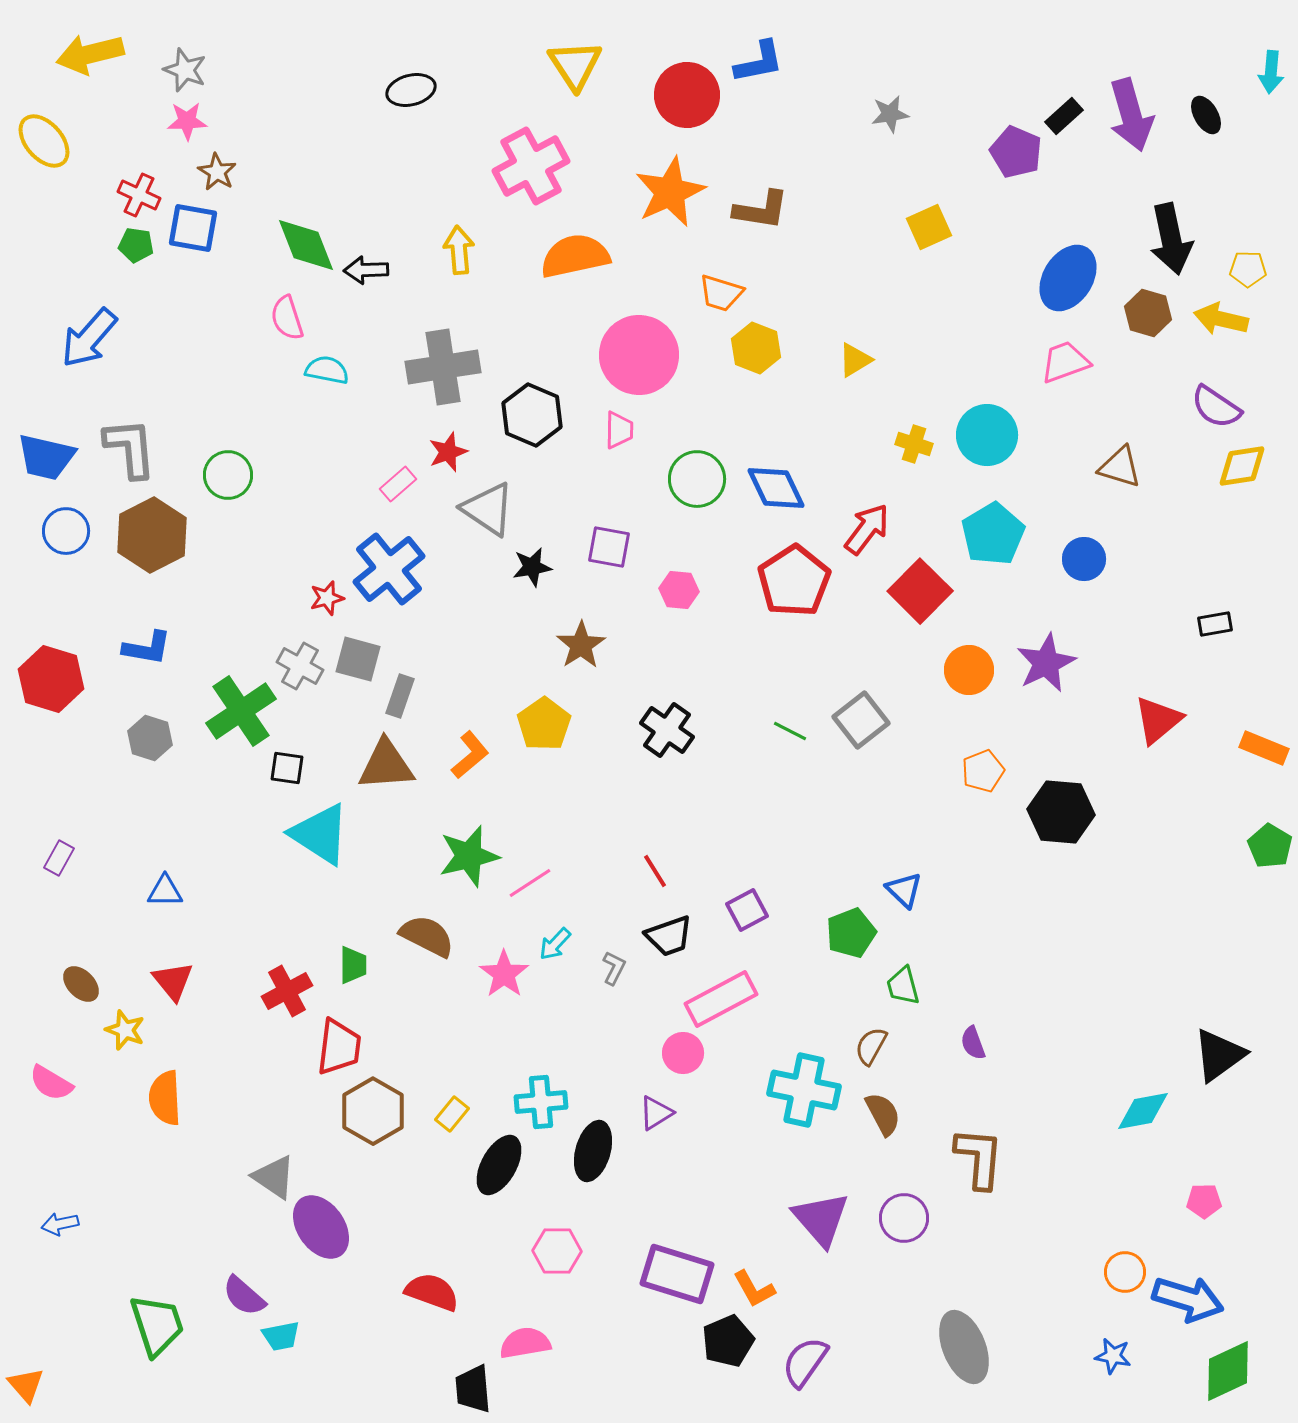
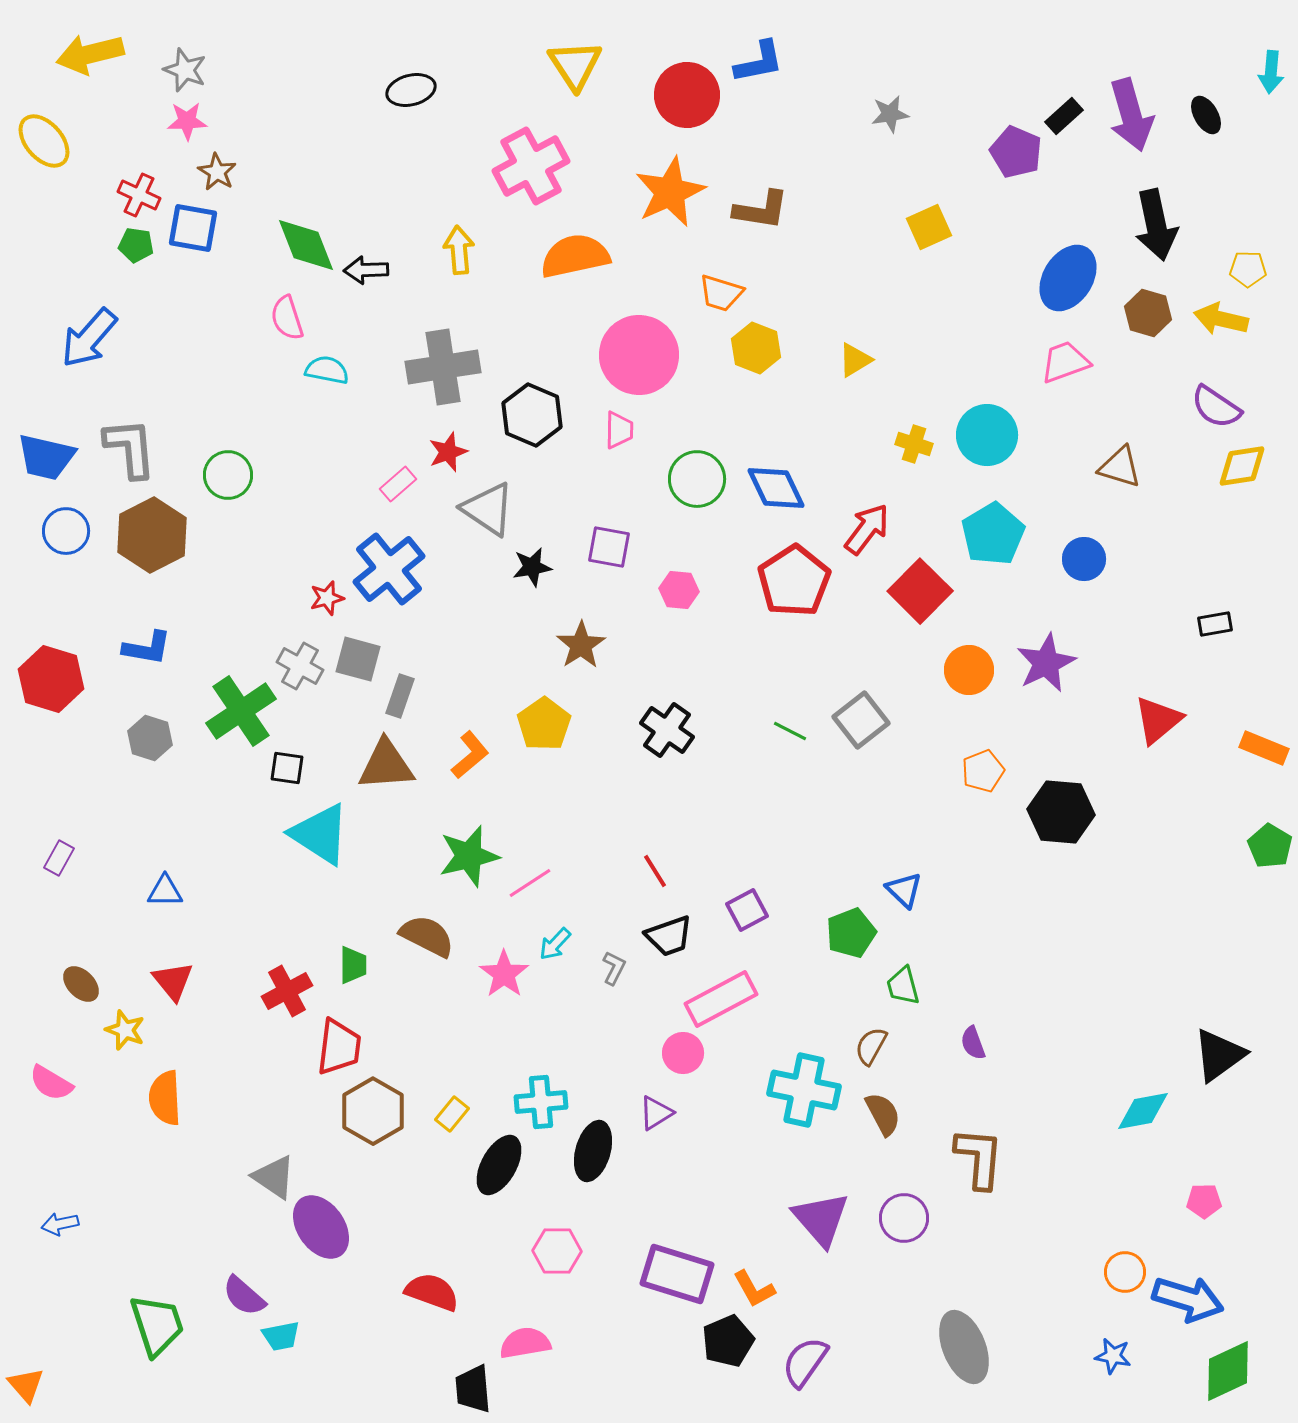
black arrow at (1171, 239): moved 15 px left, 14 px up
